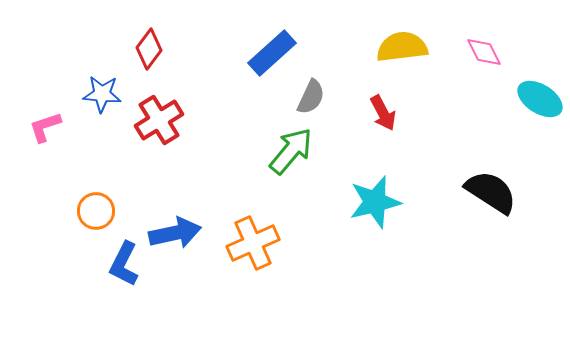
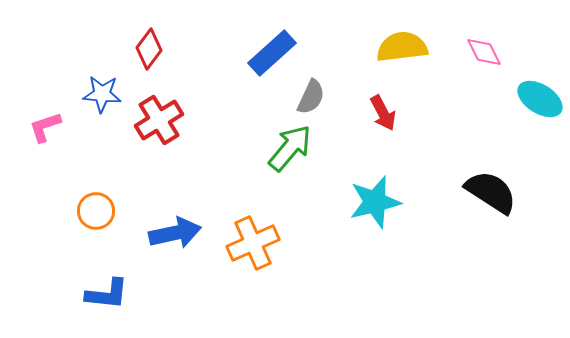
green arrow: moved 1 px left, 3 px up
blue L-shape: moved 17 px left, 30 px down; rotated 111 degrees counterclockwise
